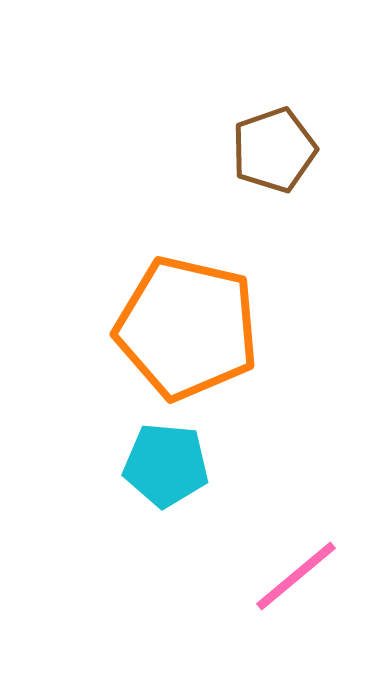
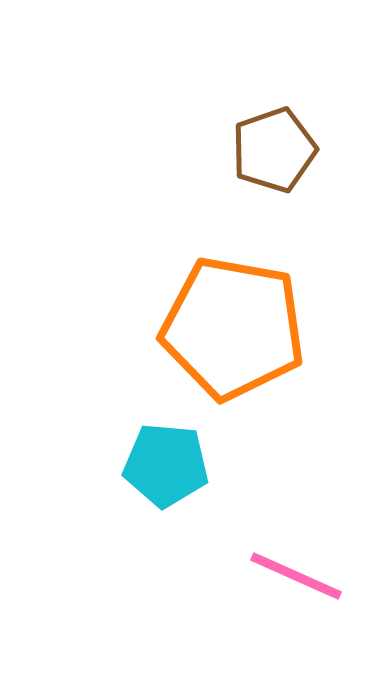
orange pentagon: moved 46 px right; rotated 3 degrees counterclockwise
pink line: rotated 64 degrees clockwise
